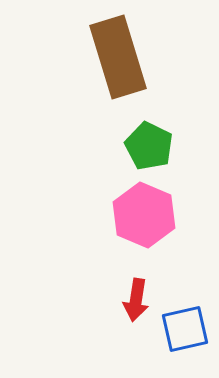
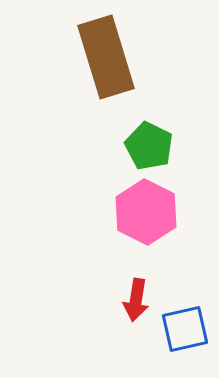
brown rectangle: moved 12 px left
pink hexagon: moved 2 px right, 3 px up; rotated 4 degrees clockwise
